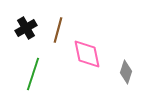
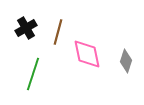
brown line: moved 2 px down
gray diamond: moved 11 px up
